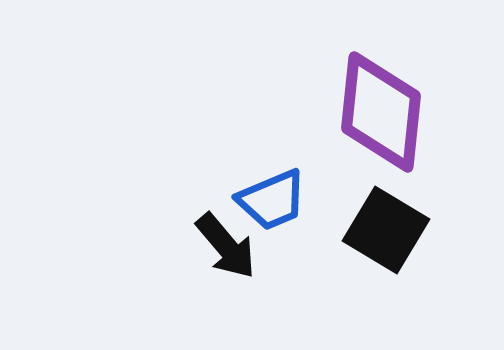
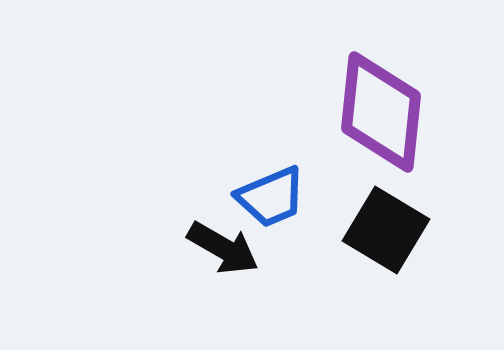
blue trapezoid: moved 1 px left, 3 px up
black arrow: moved 3 px left, 2 px down; rotated 20 degrees counterclockwise
